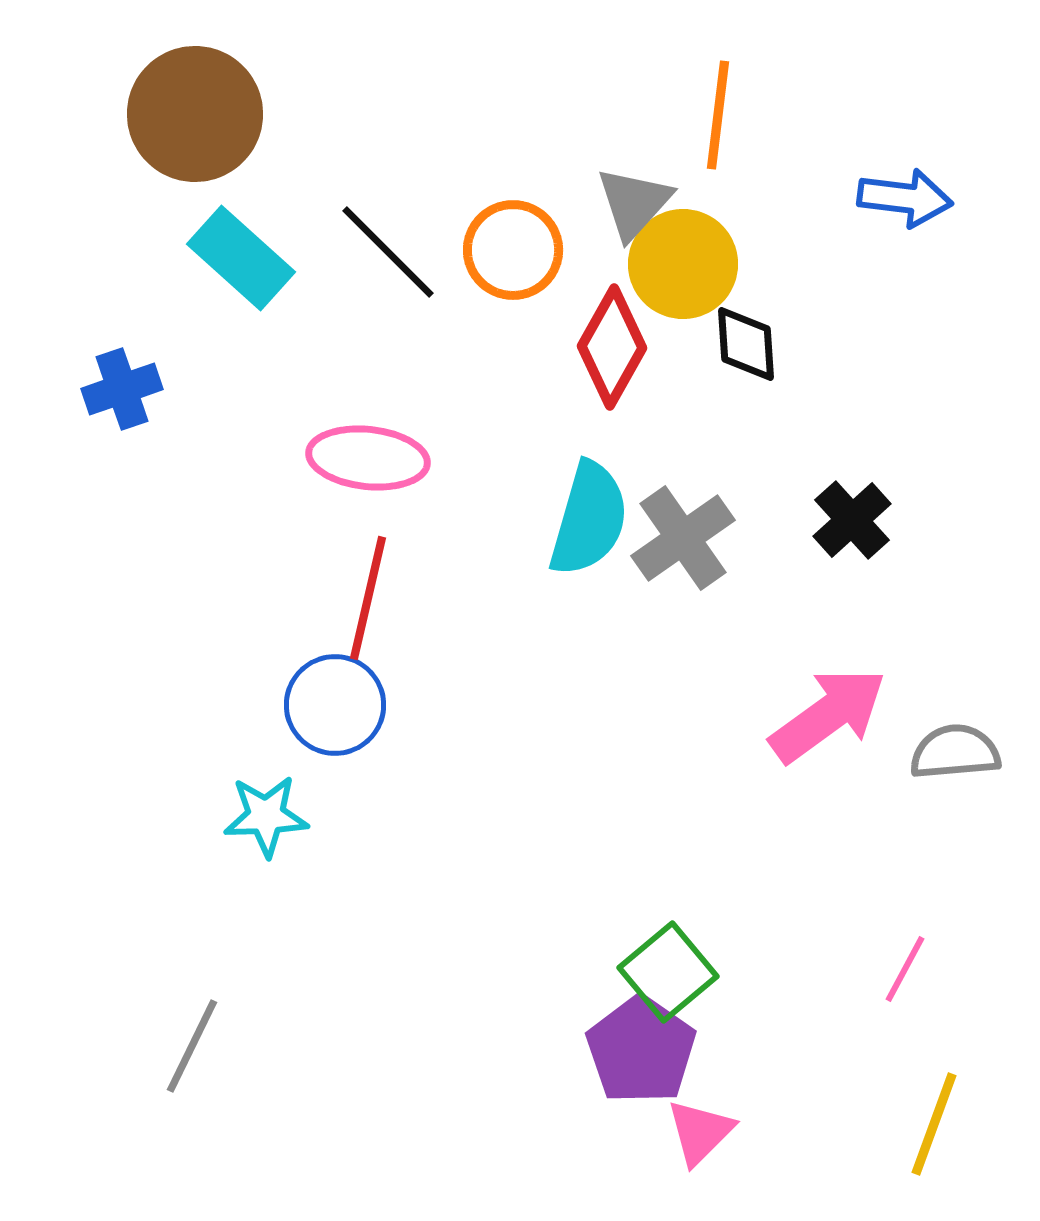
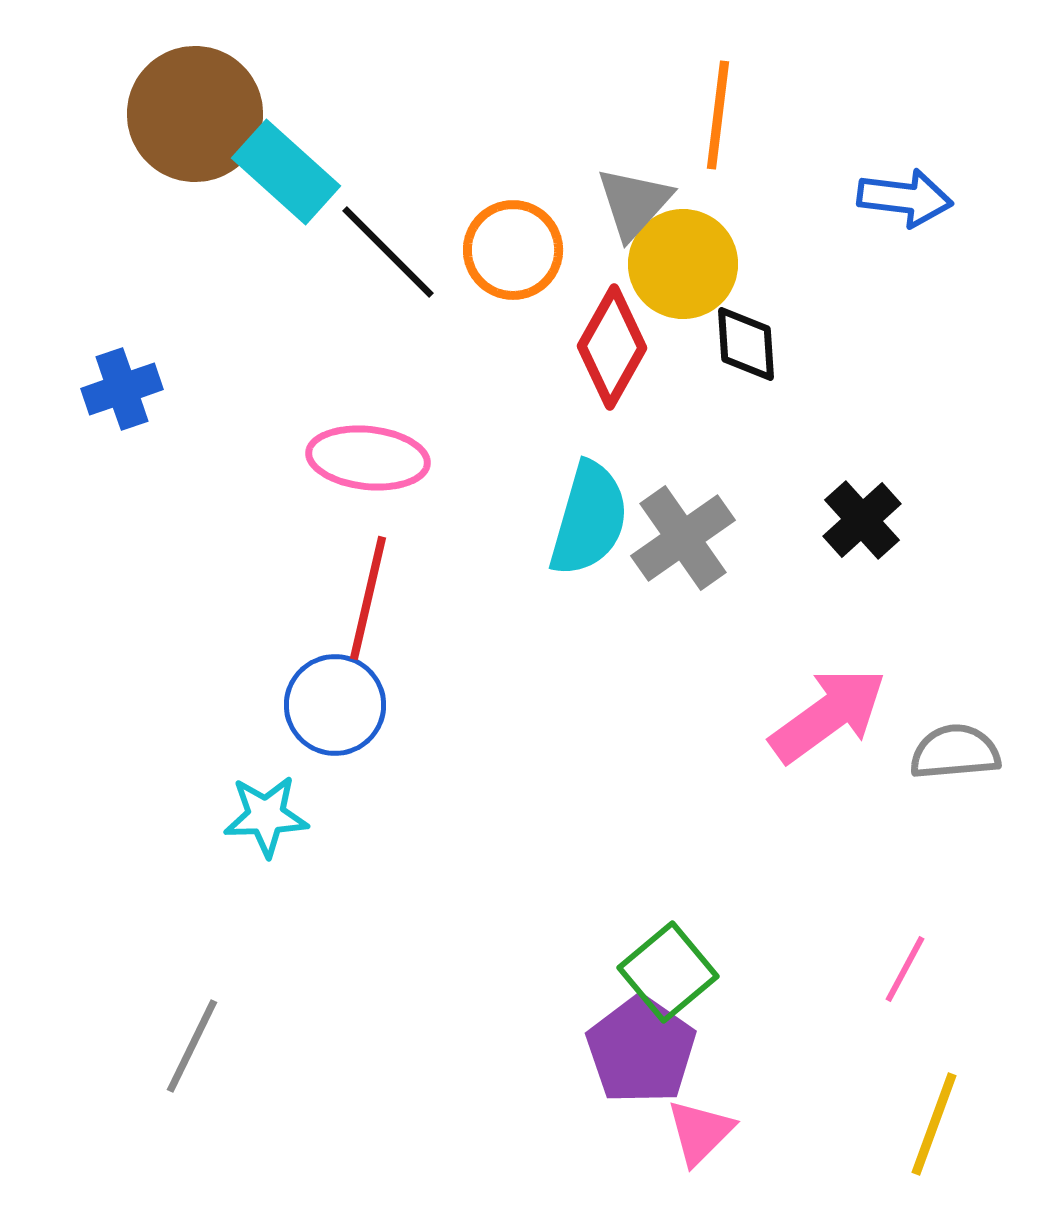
cyan rectangle: moved 45 px right, 86 px up
black cross: moved 10 px right
